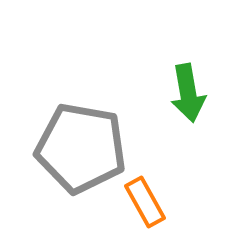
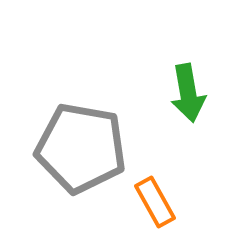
orange rectangle: moved 10 px right
